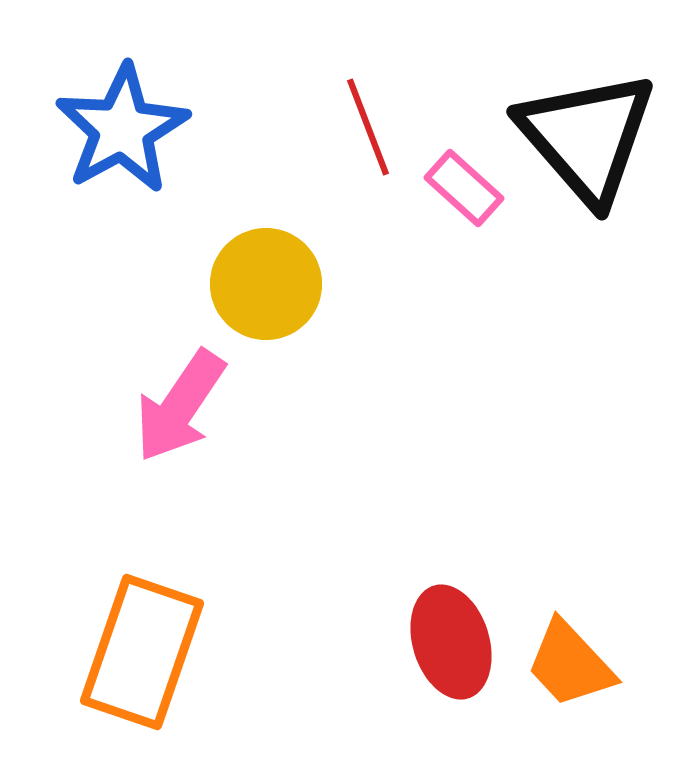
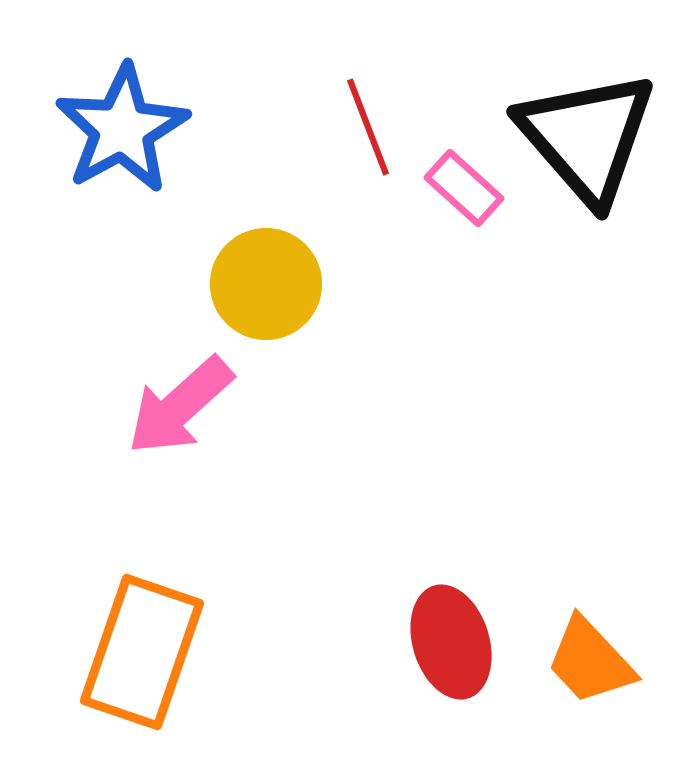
pink arrow: rotated 14 degrees clockwise
orange trapezoid: moved 20 px right, 3 px up
